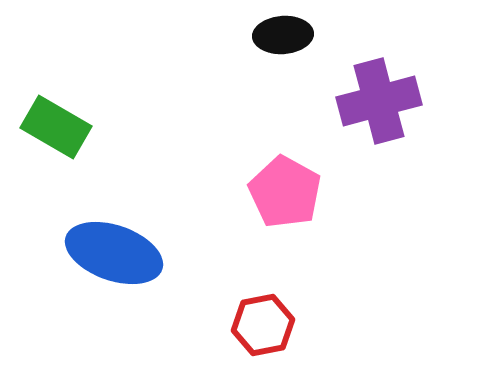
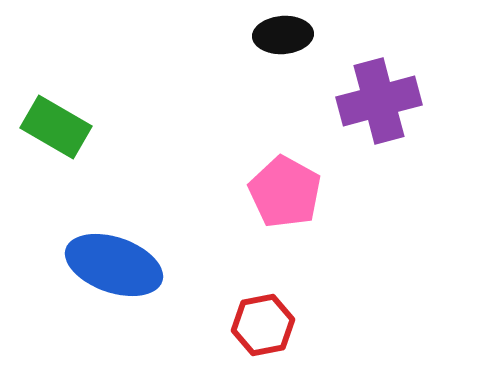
blue ellipse: moved 12 px down
